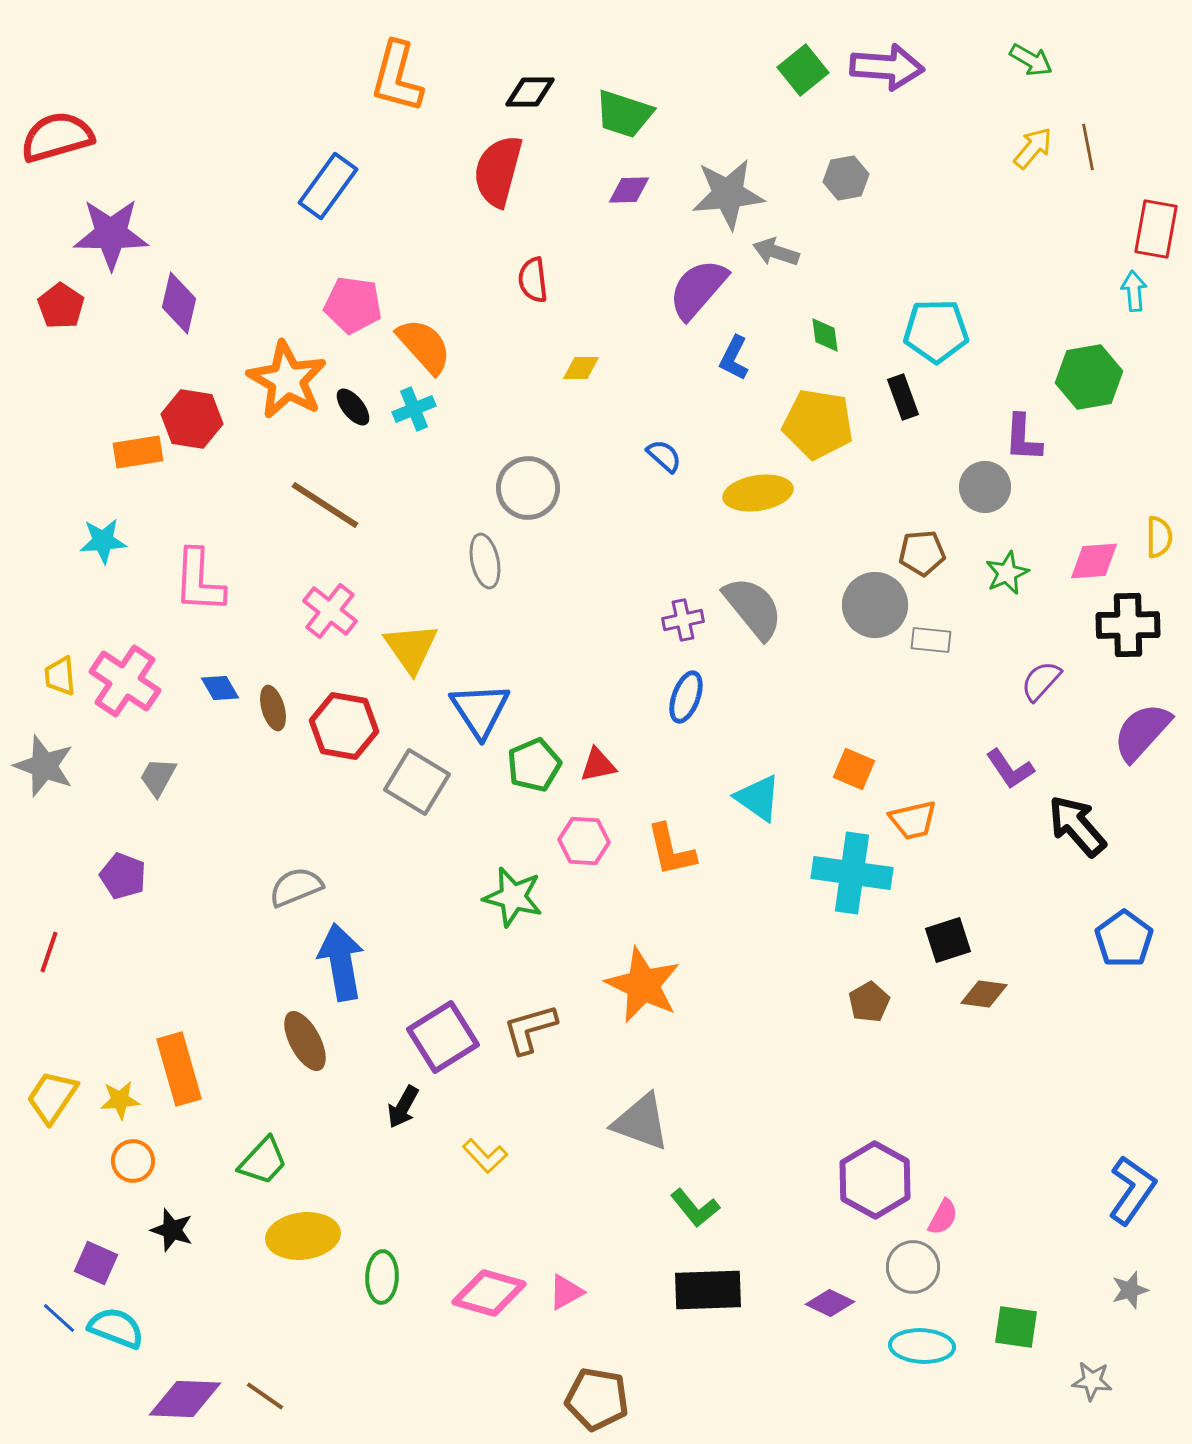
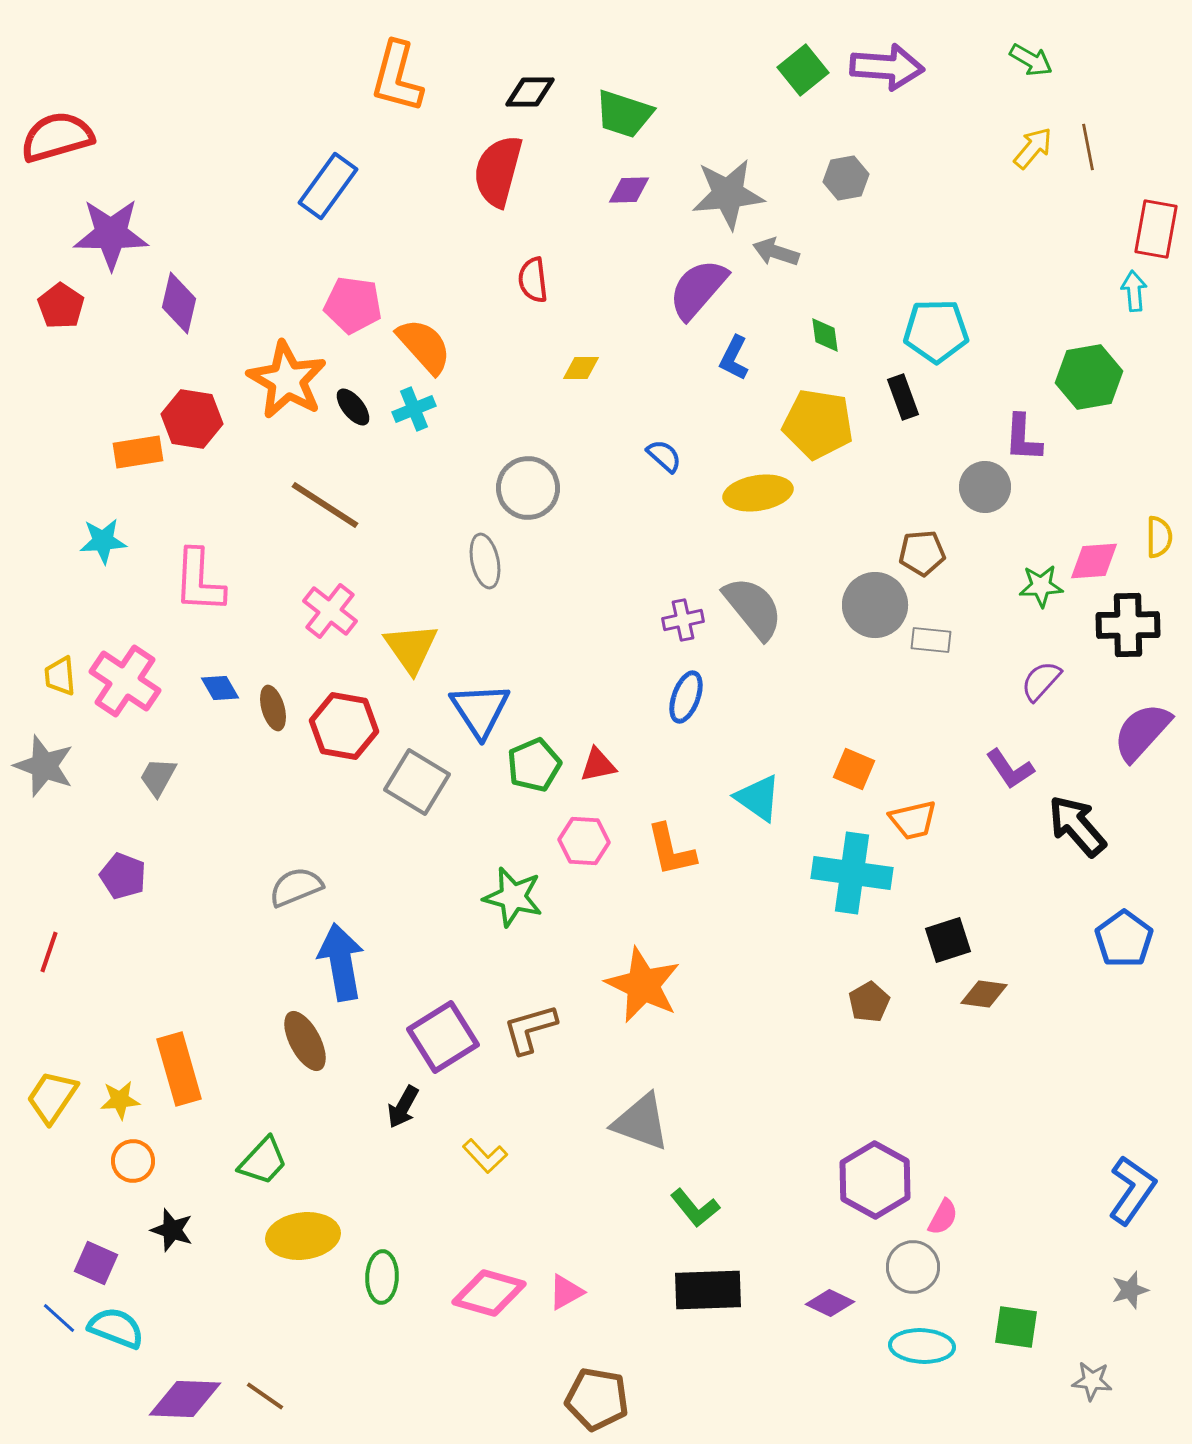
green star at (1007, 573): moved 34 px right, 13 px down; rotated 21 degrees clockwise
